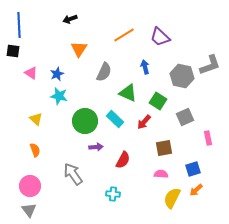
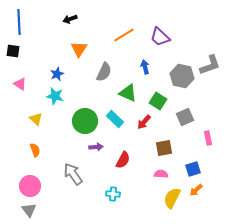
blue line: moved 3 px up
pink triangle: moved 11 px left, 11 px down
cyan star: moved 4 px left
